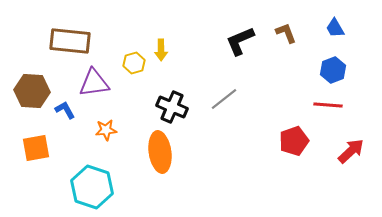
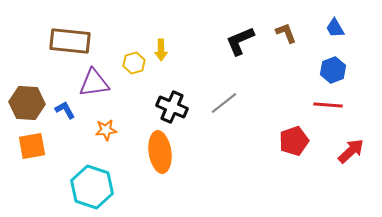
brown hexagon: moved 5 px left, 12 px down
gray line: moved 4 px down
orange square: moved 4 px left, 2 px up
